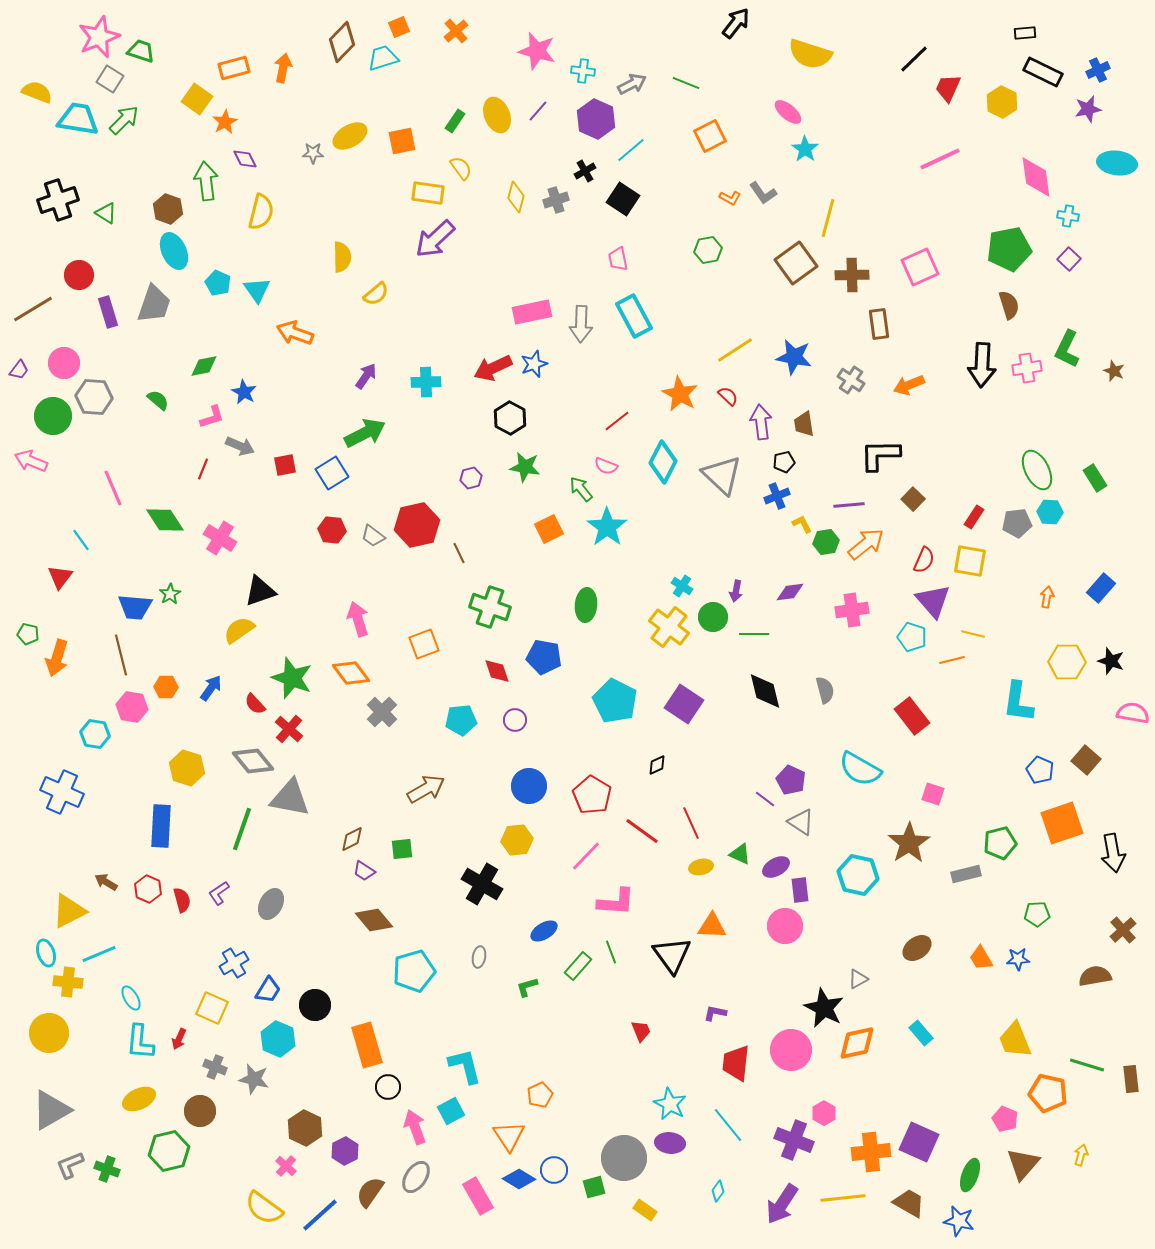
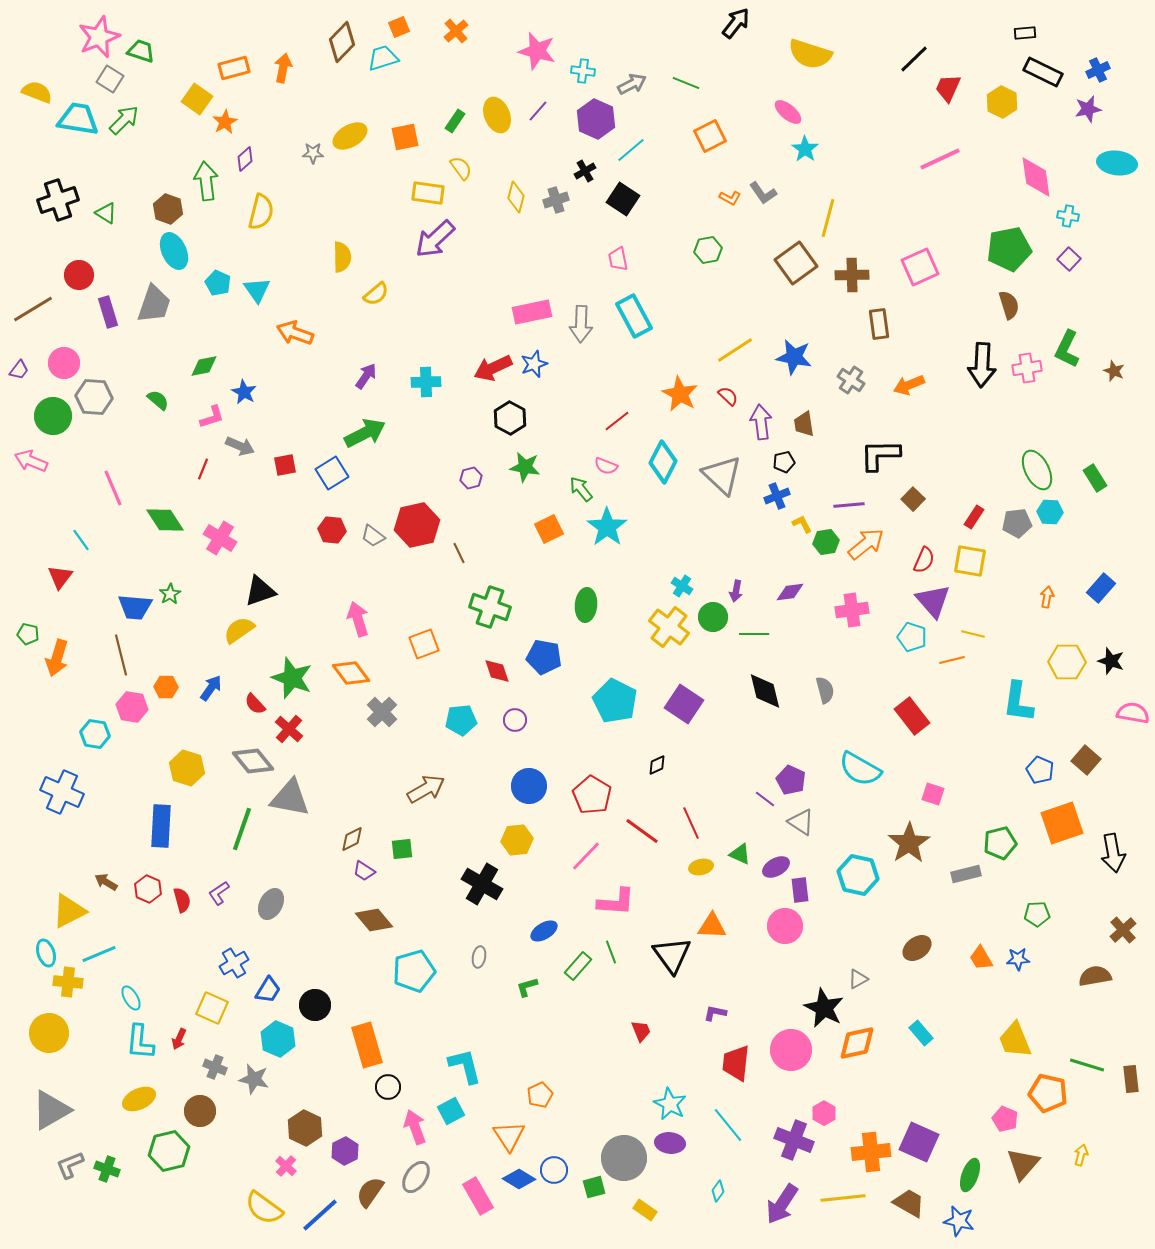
orange square at (402, 141): moved 3 px right, 4 px up
purple diamond at (245, 159): rotated 75 degrees clockwise
